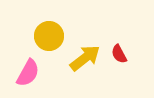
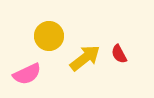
pink semicircle: moved 1 px left, 1 px down; rotated 36 degrees clockwise
